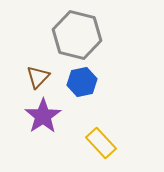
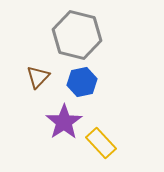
purple star: moved 21 px right, 6 px down
